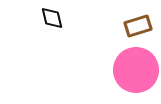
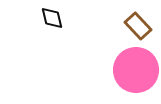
brown rectangle: rotated 64 degrees clockwise
